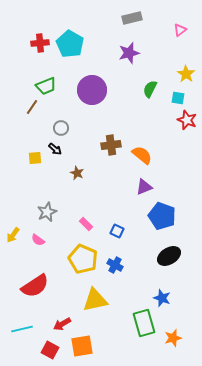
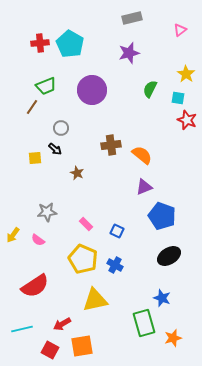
gray star: rotated 18 degrees clockwise
